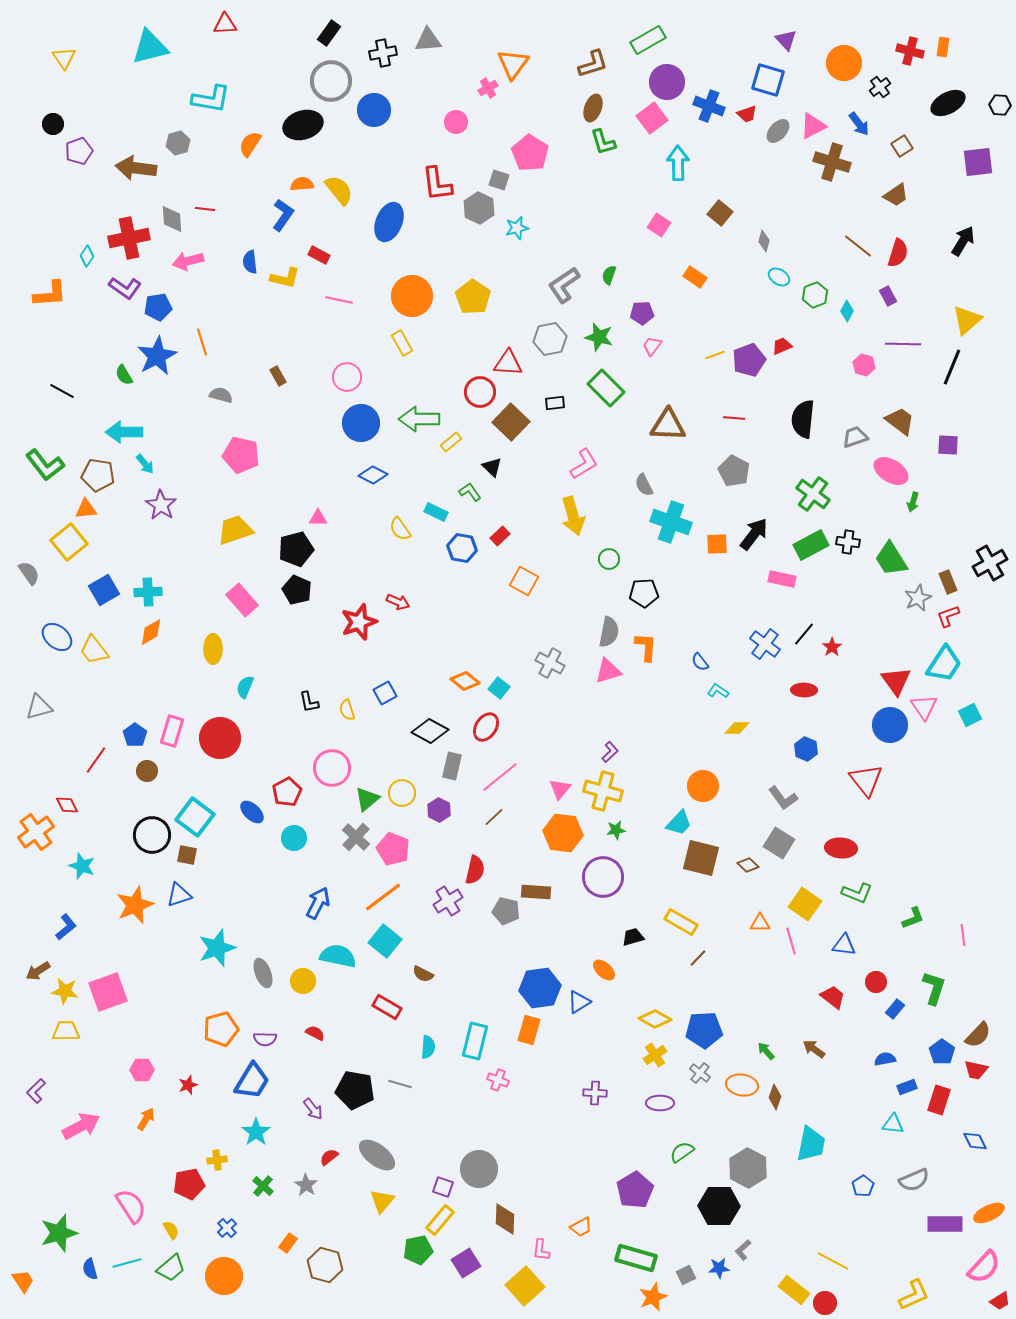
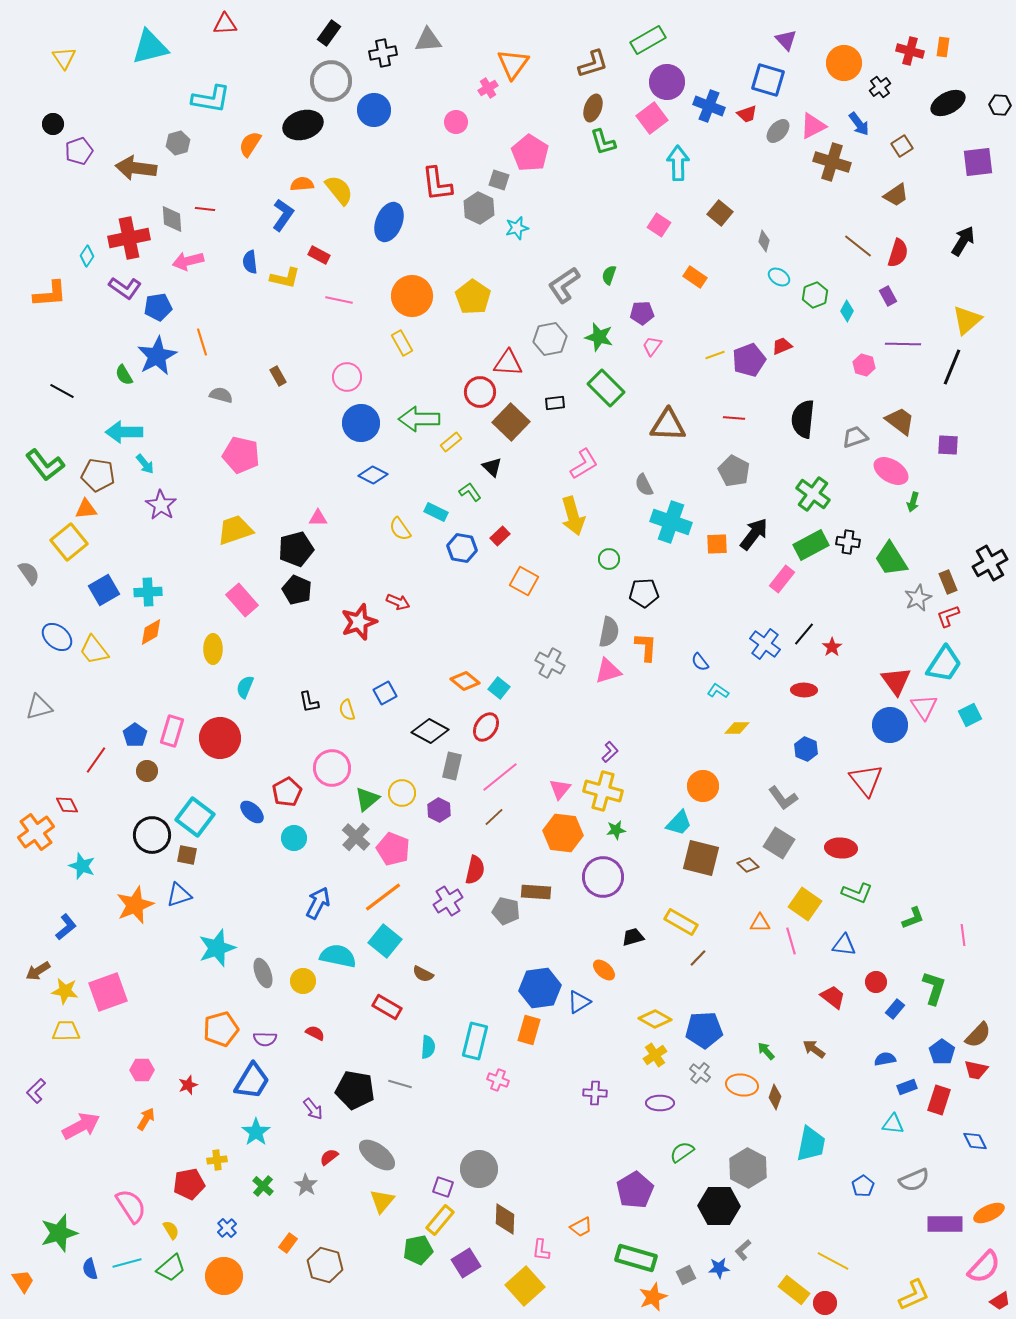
pink rectangle at (782, 579): rotated 64 degrees counterclockwise
